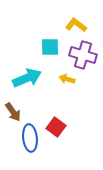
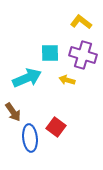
yellow L-shape: moved 5 px right, 3 px up
cyan square: moved 6 px down
yellow arrow: moved 1 px down
